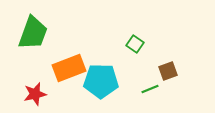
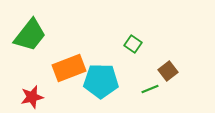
green trapezoid: moved 3 px left, 2 px down; rotated 18 degrees clockwise
green square: moved 2 px left
brown square: rotated 18 degrees counterclockwise
red star: moved 3 px left, 3 px down
